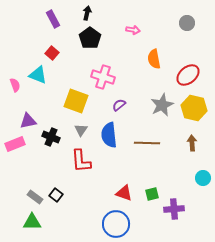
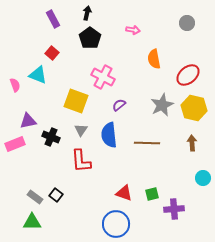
pink cross: rotated 10 degrees clockwise
